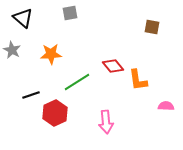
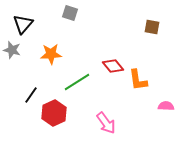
gray square: rotated 28 degrees clockwise
black triangle: moved 6 px down; rotated 30 degrees clockwise
gray star: rotated 12 degrees counterclockwise
black line: rotated 36 degrees counterclockwise
red hexagon: moved 1 px left
pink arrow: moved 1 px down; rotated 30 degrees counterclockwise
